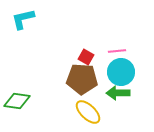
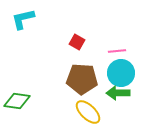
red square: moved 9 px left, 15 px up
cyan circle: moved 1 px down
